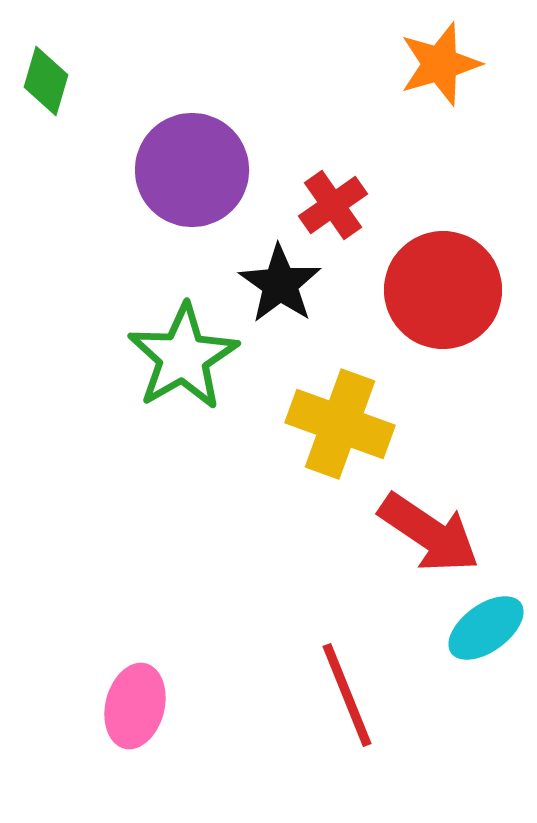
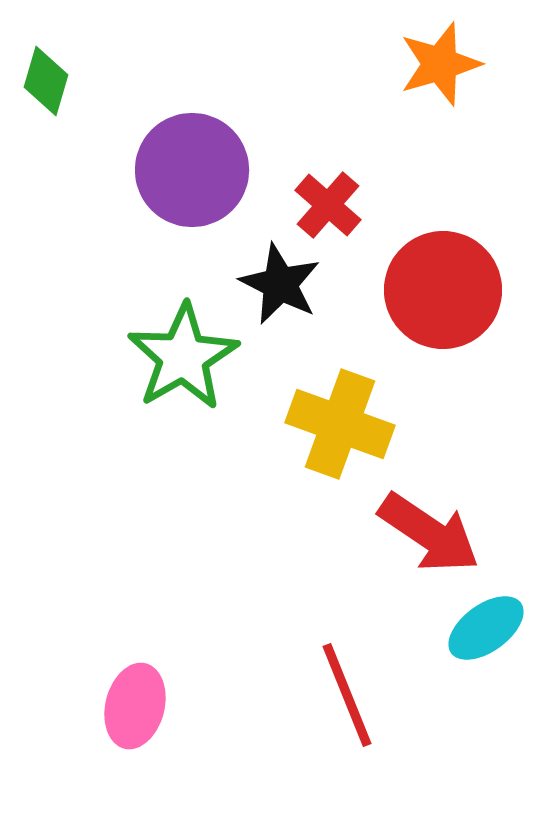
red cross: moved 5 px left; rotated 14 degrees counterclockwise
black star: rotated 8 degrees counterclockwise
